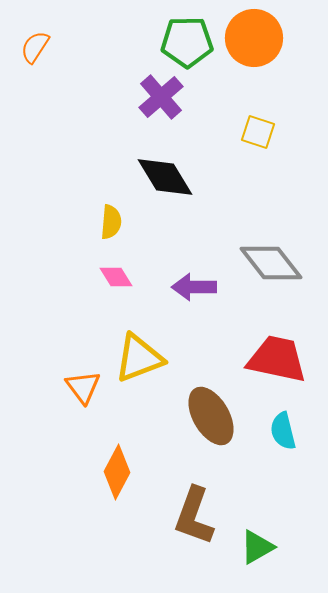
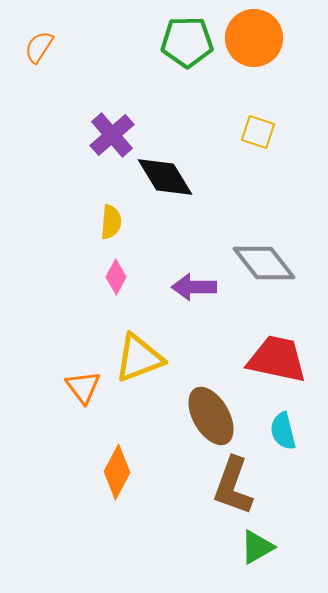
orange semicircle: moved 4 px right
purple cross: moved 49 px left, 38 px down
gray diamond: moved 7 px left
pink diamond: rotated 60 degrees clockwise
brown L-shape: moved 39 px right, 30 px up
